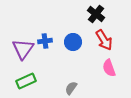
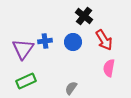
black cross: moved 12 px left, 2 px down
pink semicircle: rotated 30 degrees clockwise
